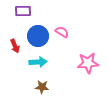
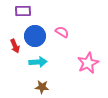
blue circle: moved 3 px left
pink star: rotated 20 degrees counterclockwise
